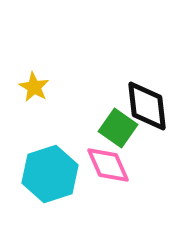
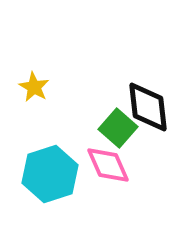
black diamond: moved 1 px right, 1 px down
green square: rotated 6 degrees clockwise
